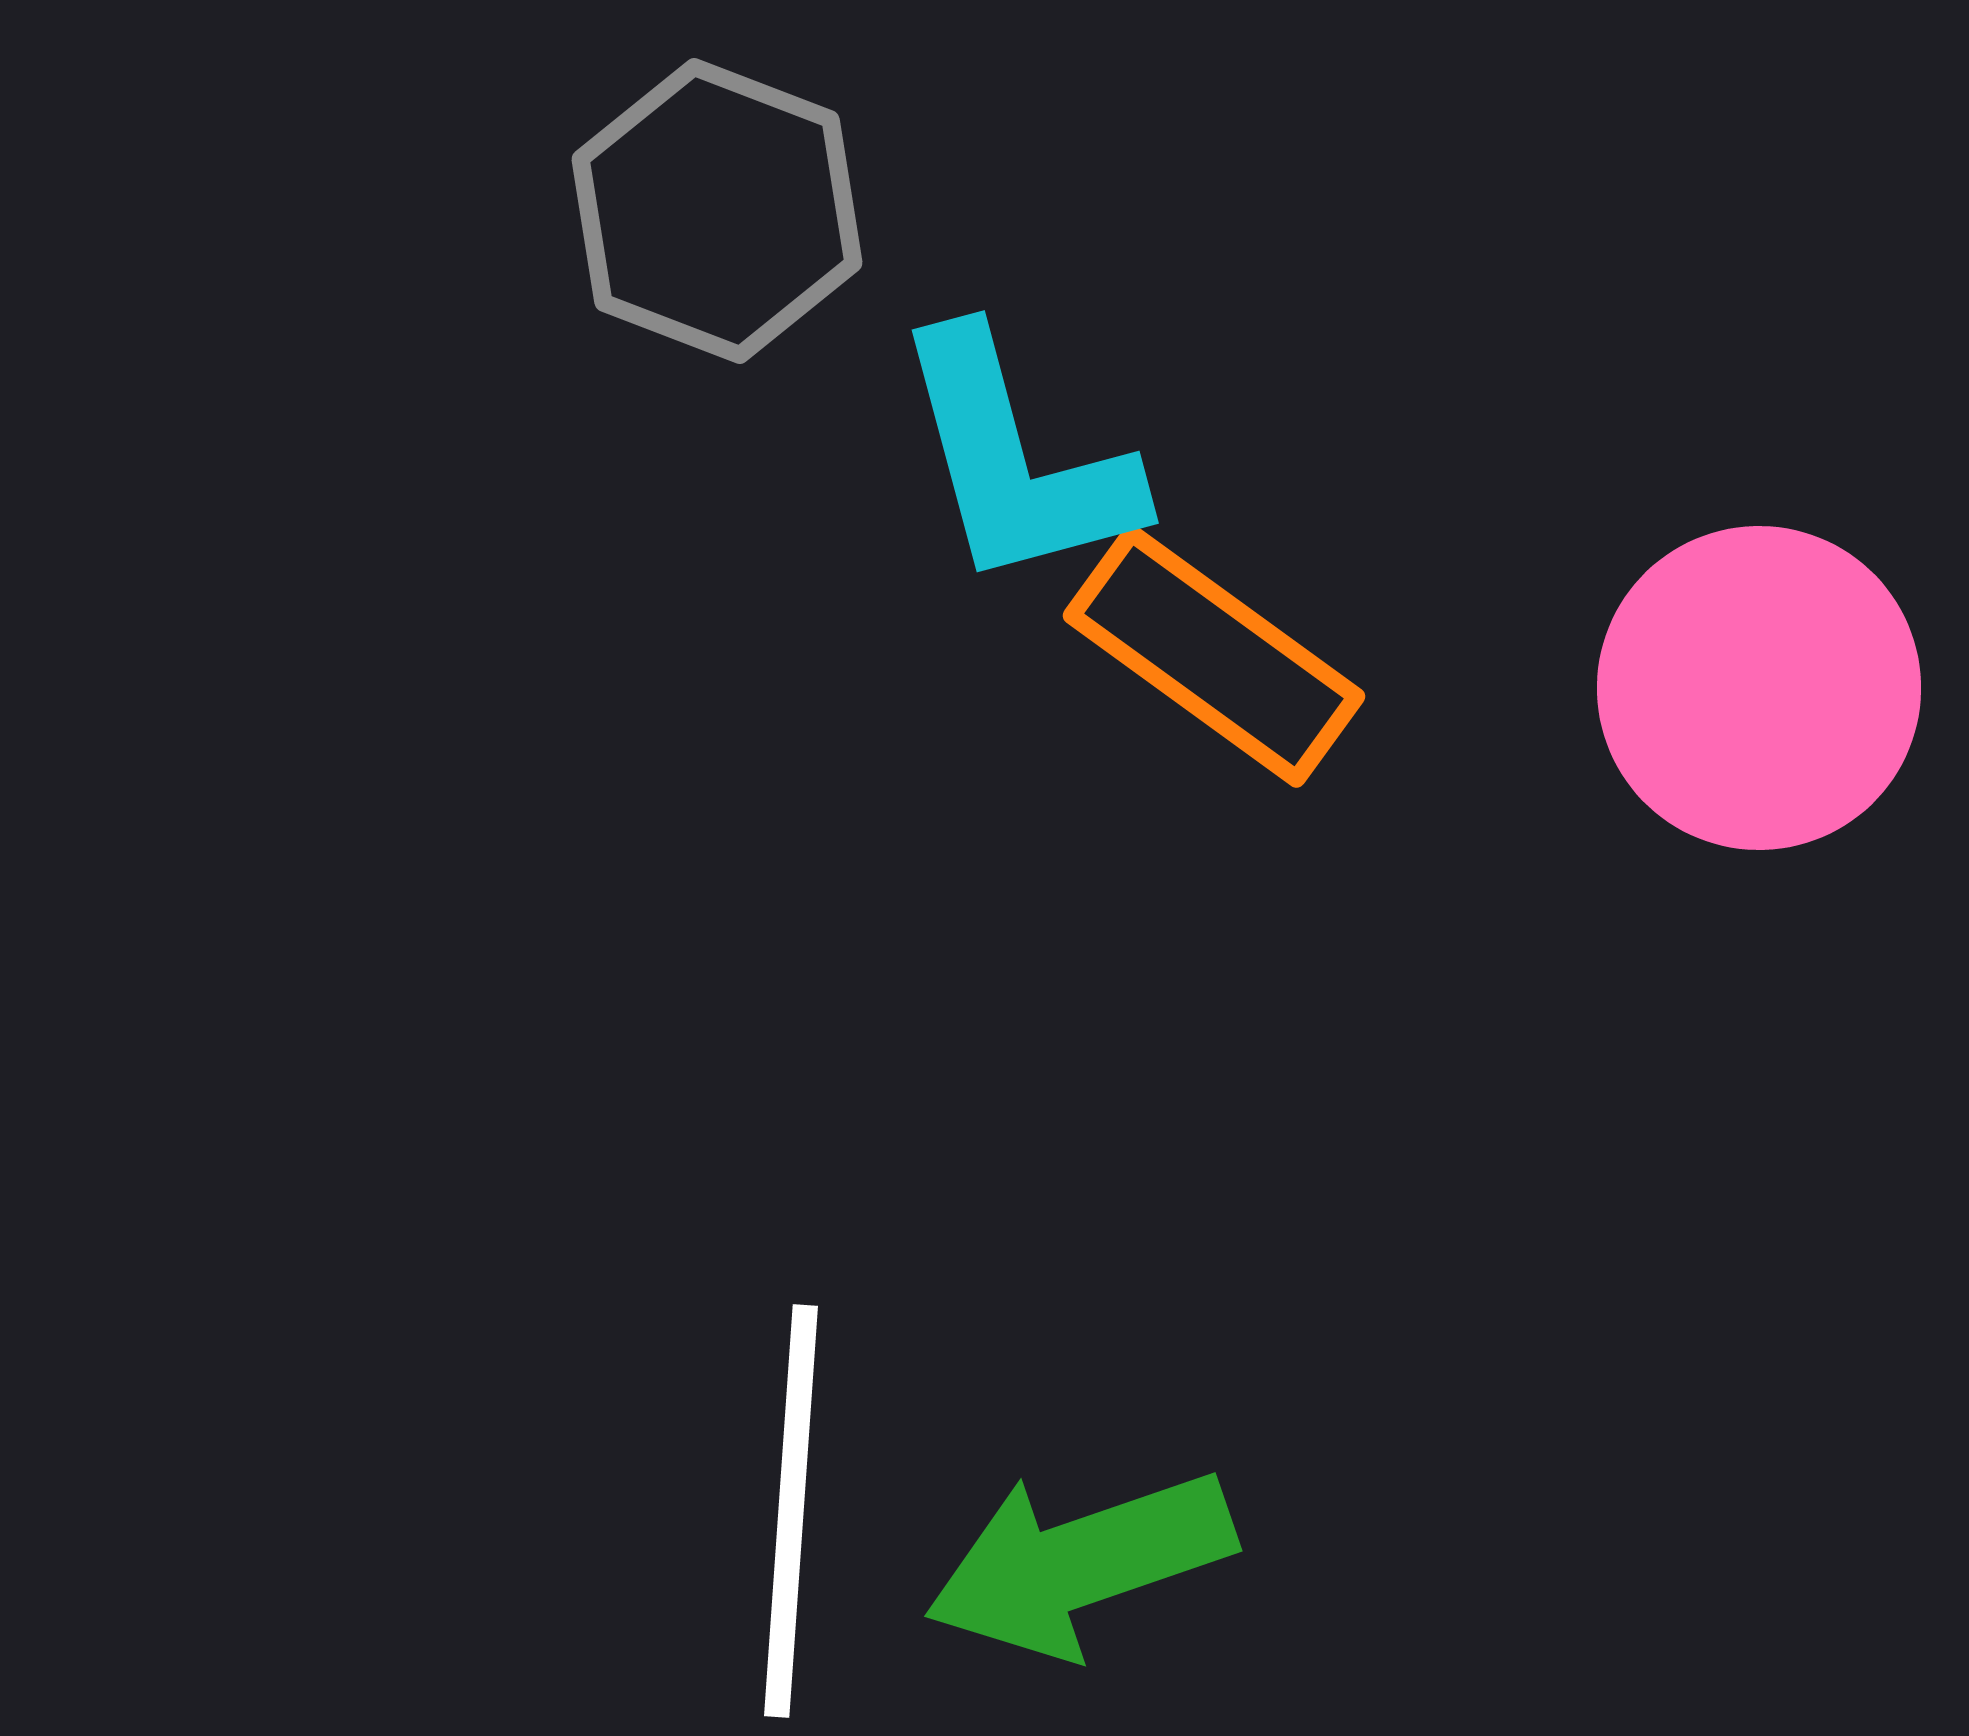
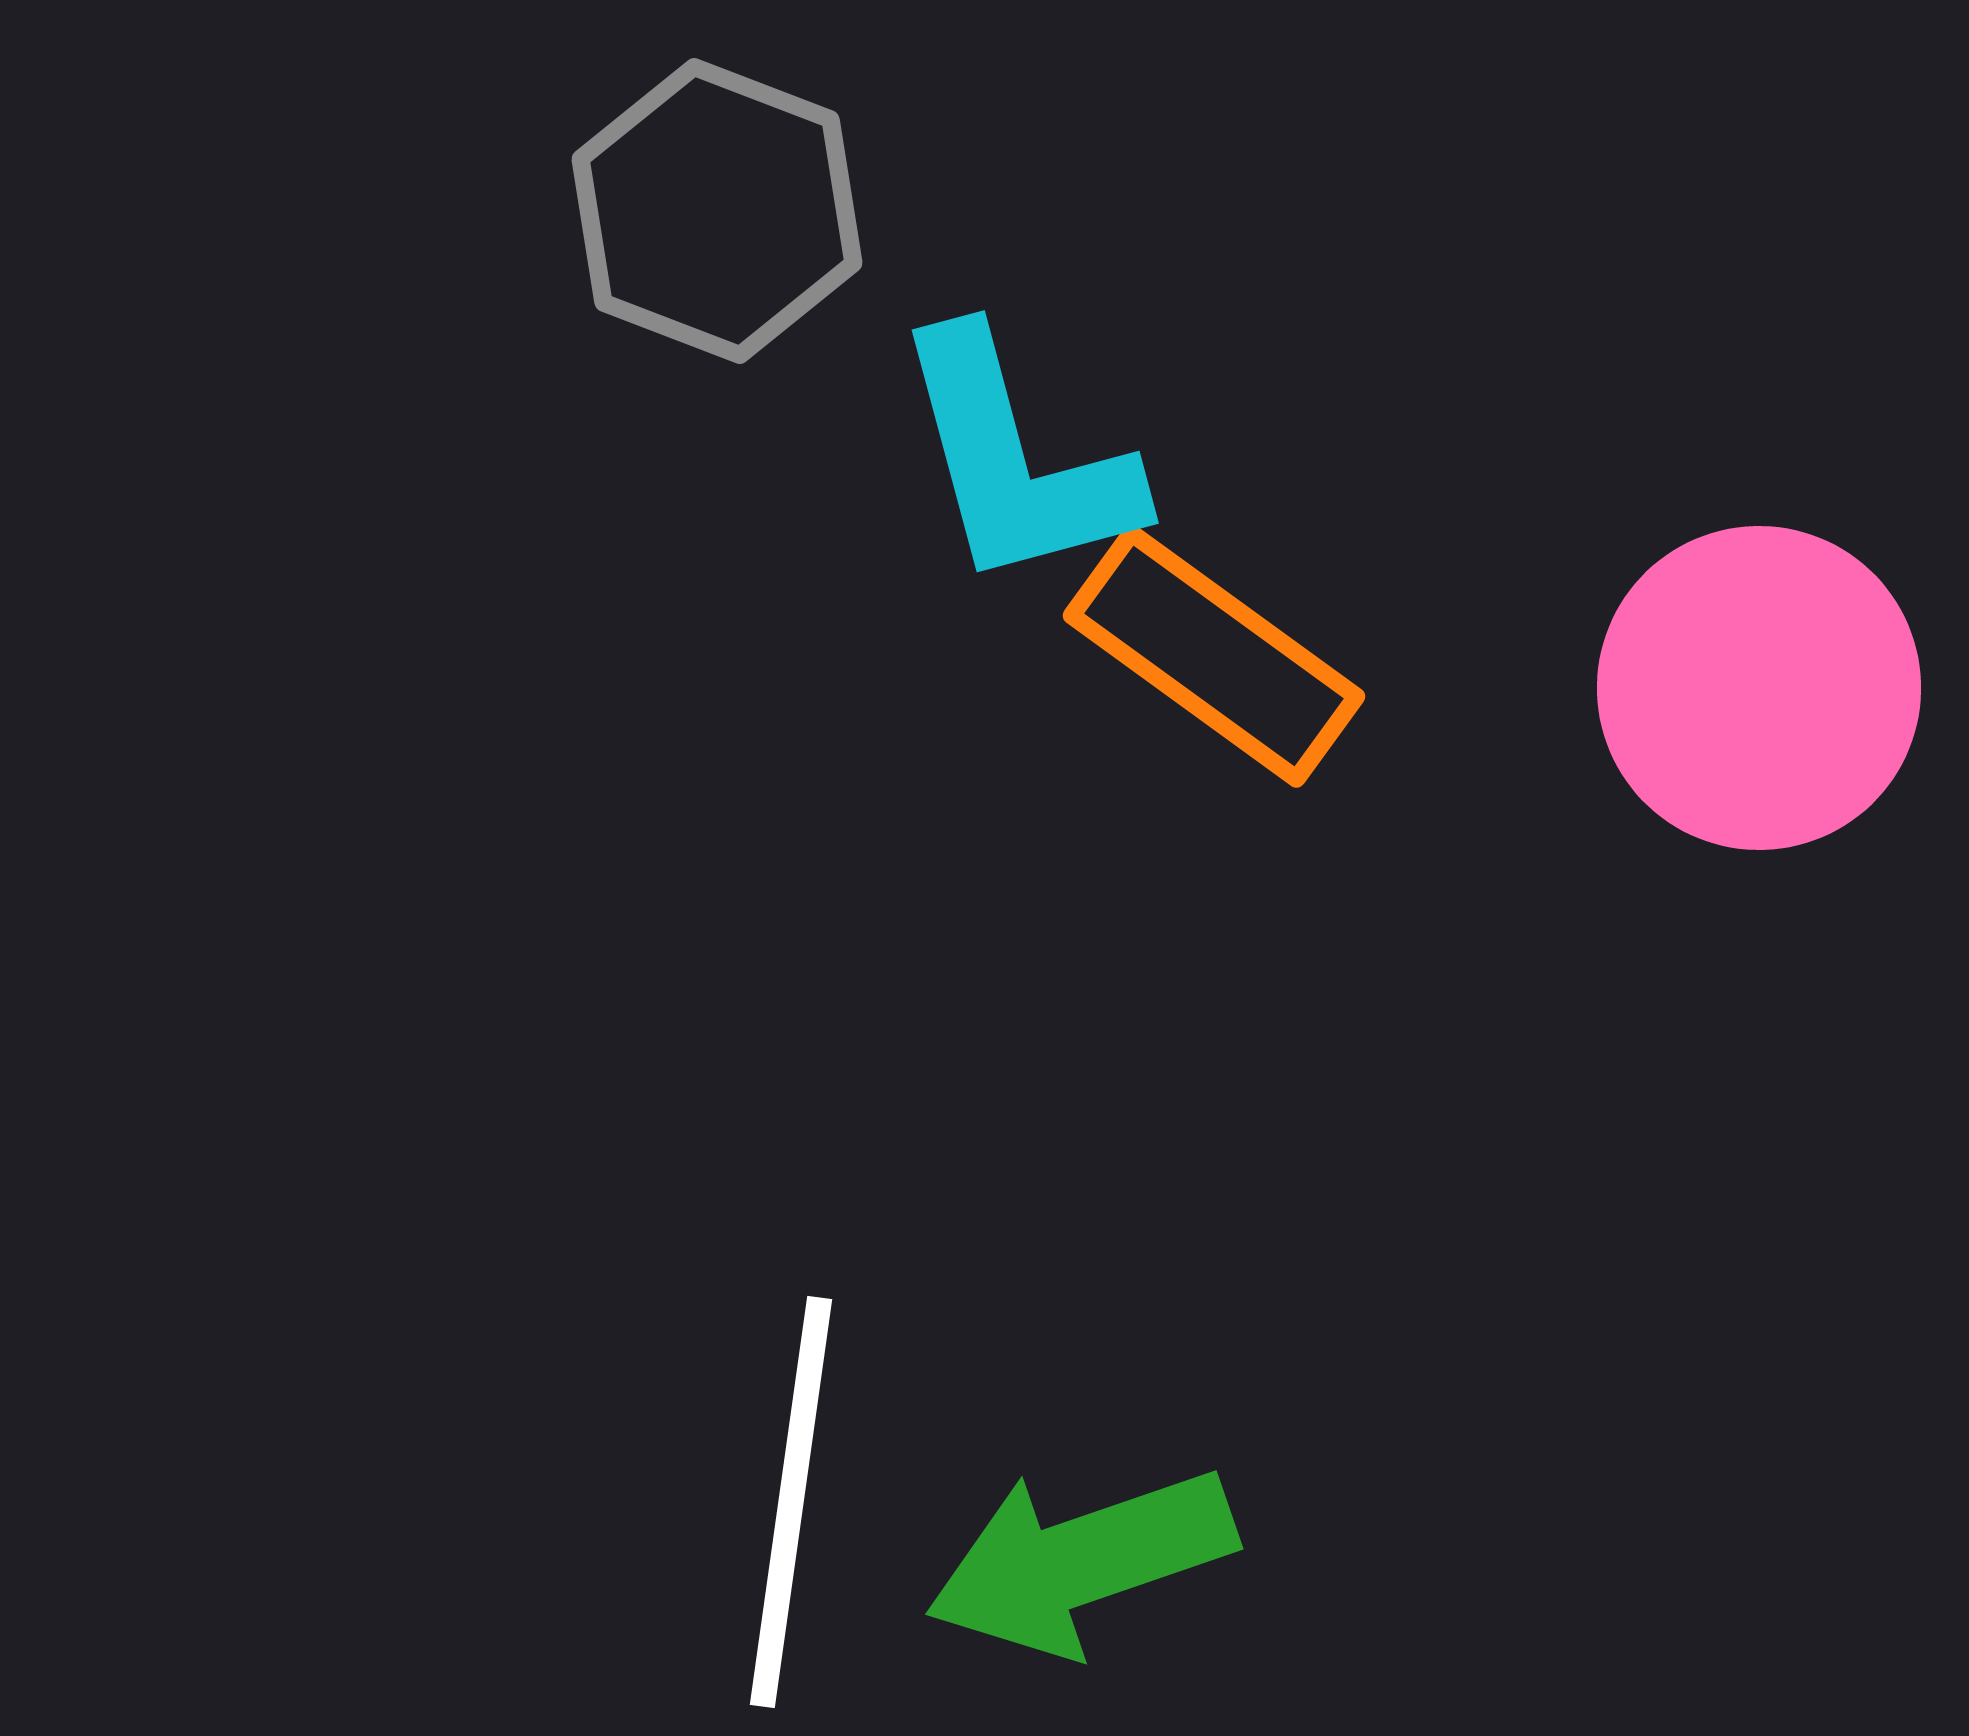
white line: moved 9 px up; rotated 4 degrees clockwise
green arrow: moved 1 px right, 2 px up
